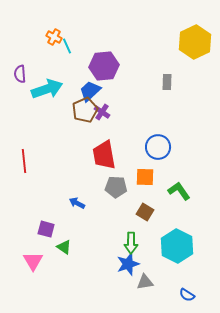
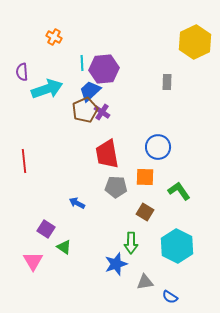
cyan line: moved 15 px right, 17 px down; rotated 21 degrees clockwise
purple hexagon: moved 3 px down
purple semicircle: moved 2 px right, 2 px up
red trapezoid: moved 3 px right, 1 px up
purple square: rotated 18 degrees clockwise
blue star: moved 12 px left
blue semicircle: moved 17 px left, 2 px down
